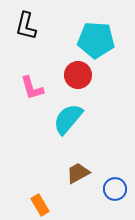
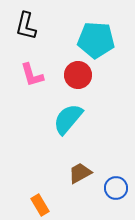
pink L-shape: moved 13 px up
brown trapezoid: moved 2 px right
blue circle: moved 1 px right, 1 px up
